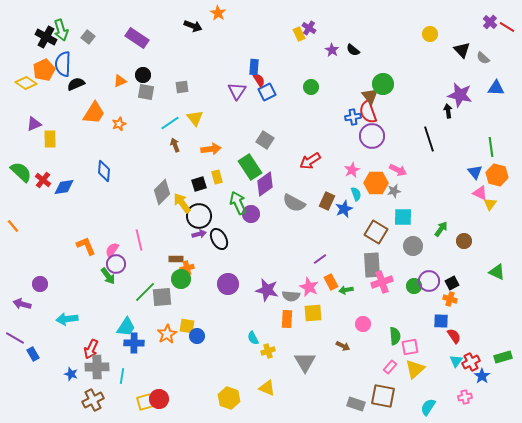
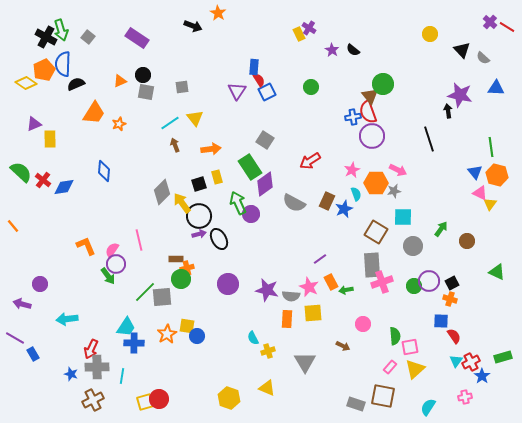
brown circle at (464, 241): moved 3 px right
